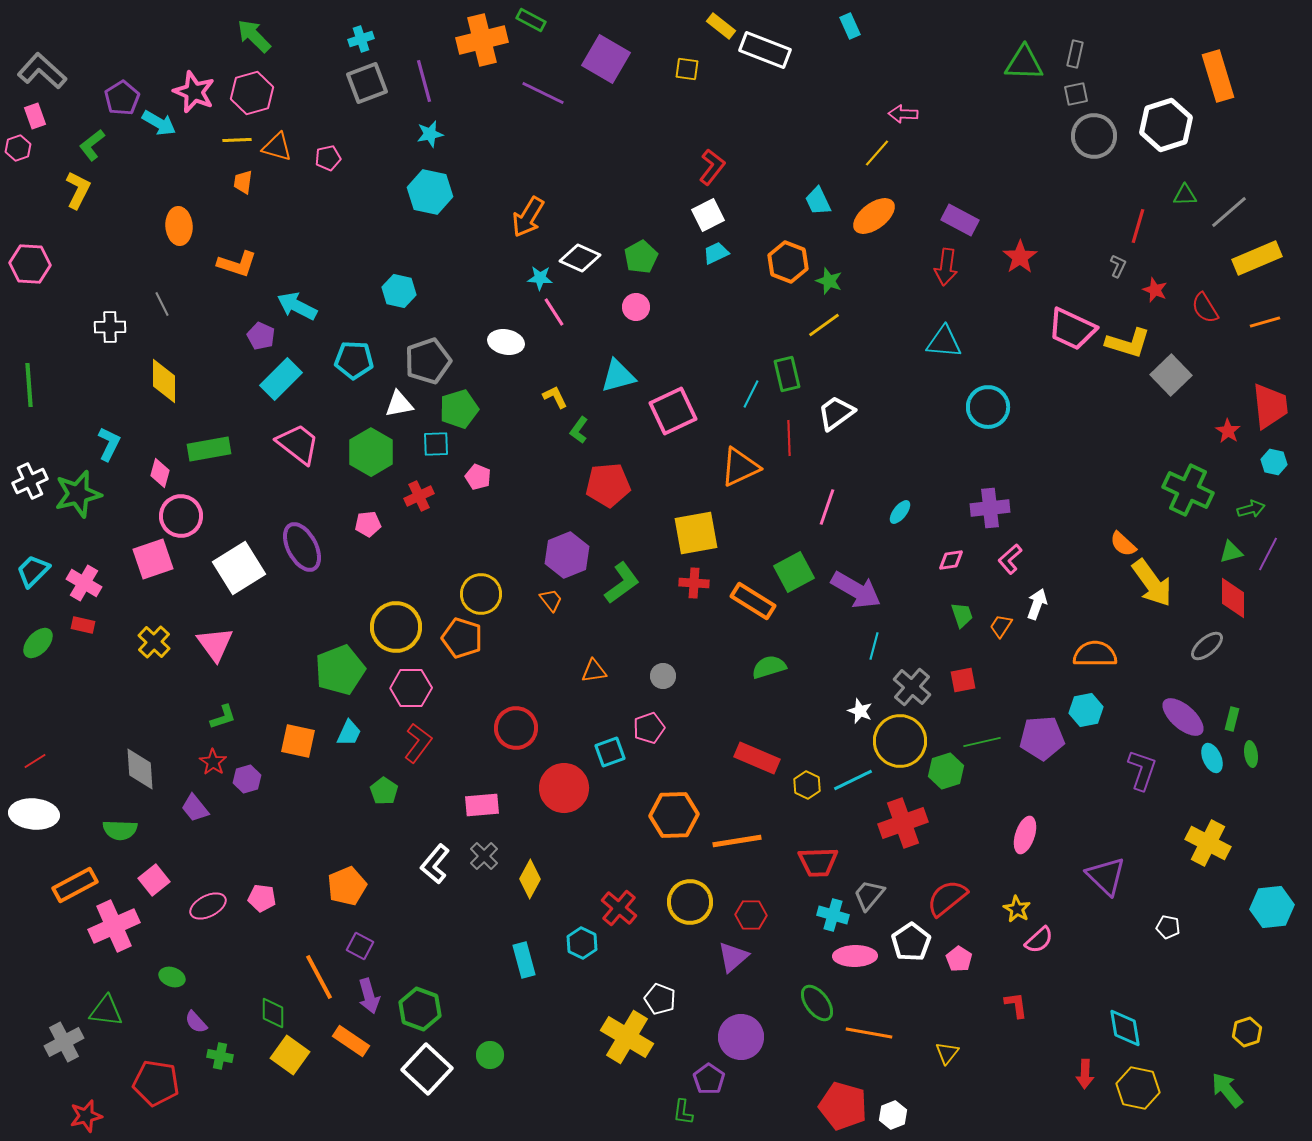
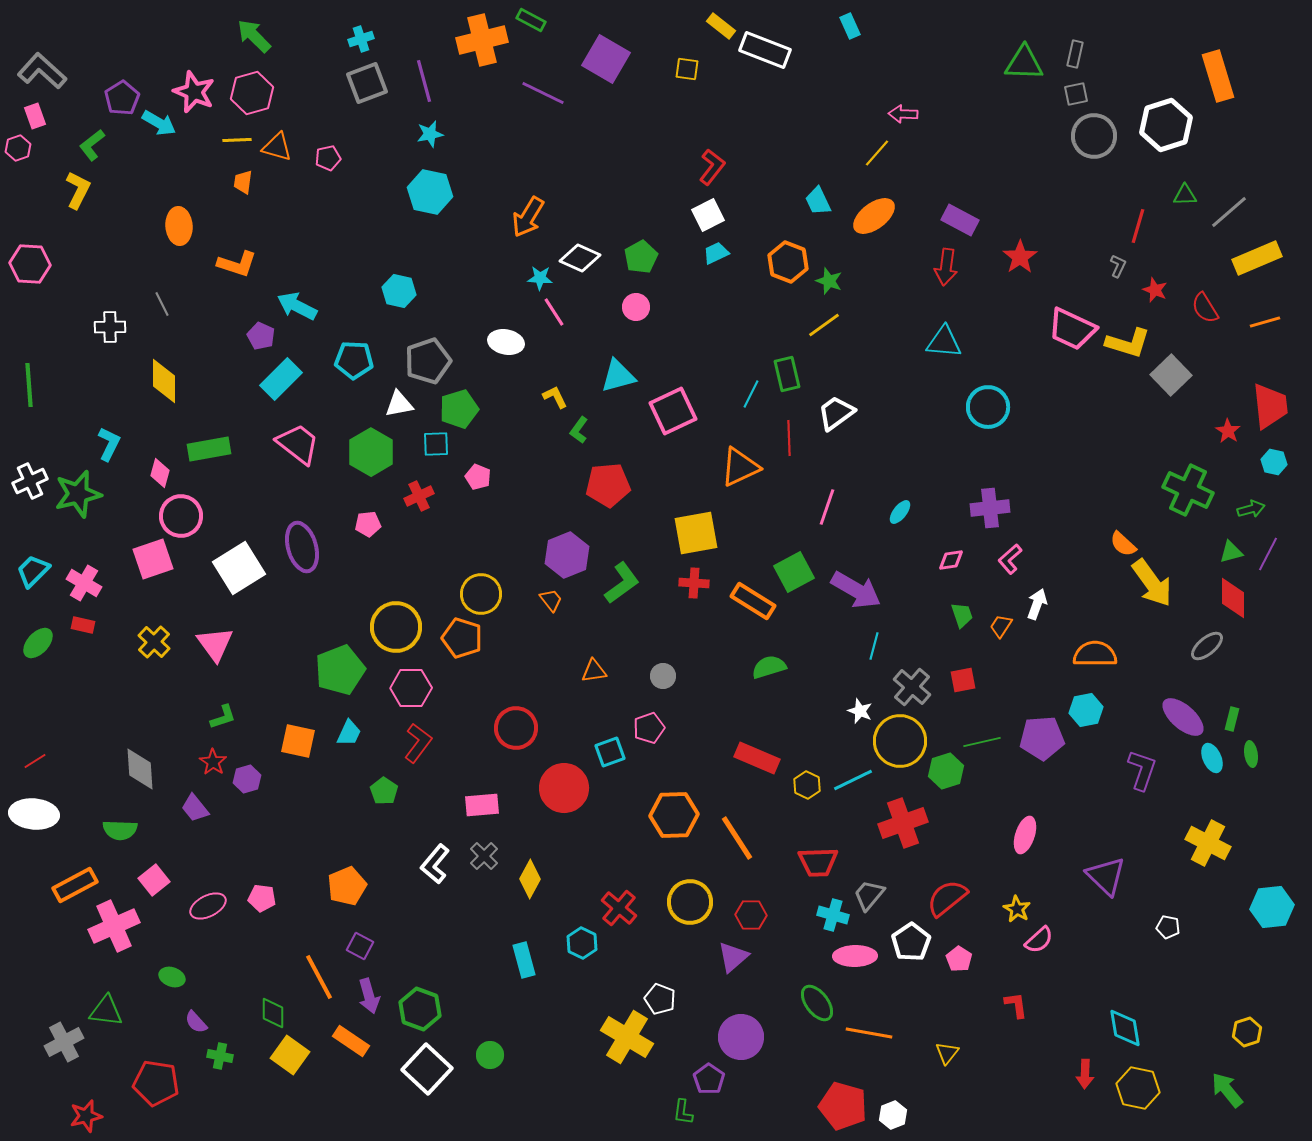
purple ellipse at (302, 547): rotated 12 degrees clockwise
orange line at (737, 841): moved 3 px up; rotated 66 degrees clockwise
